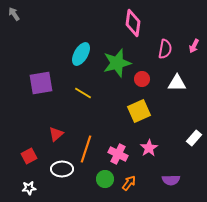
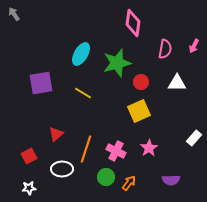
red circle: moved 1 px left, 3 px down
pink cross: moved 2 px left, 3 px up
green circle: moved 1 px right, 2 px up
